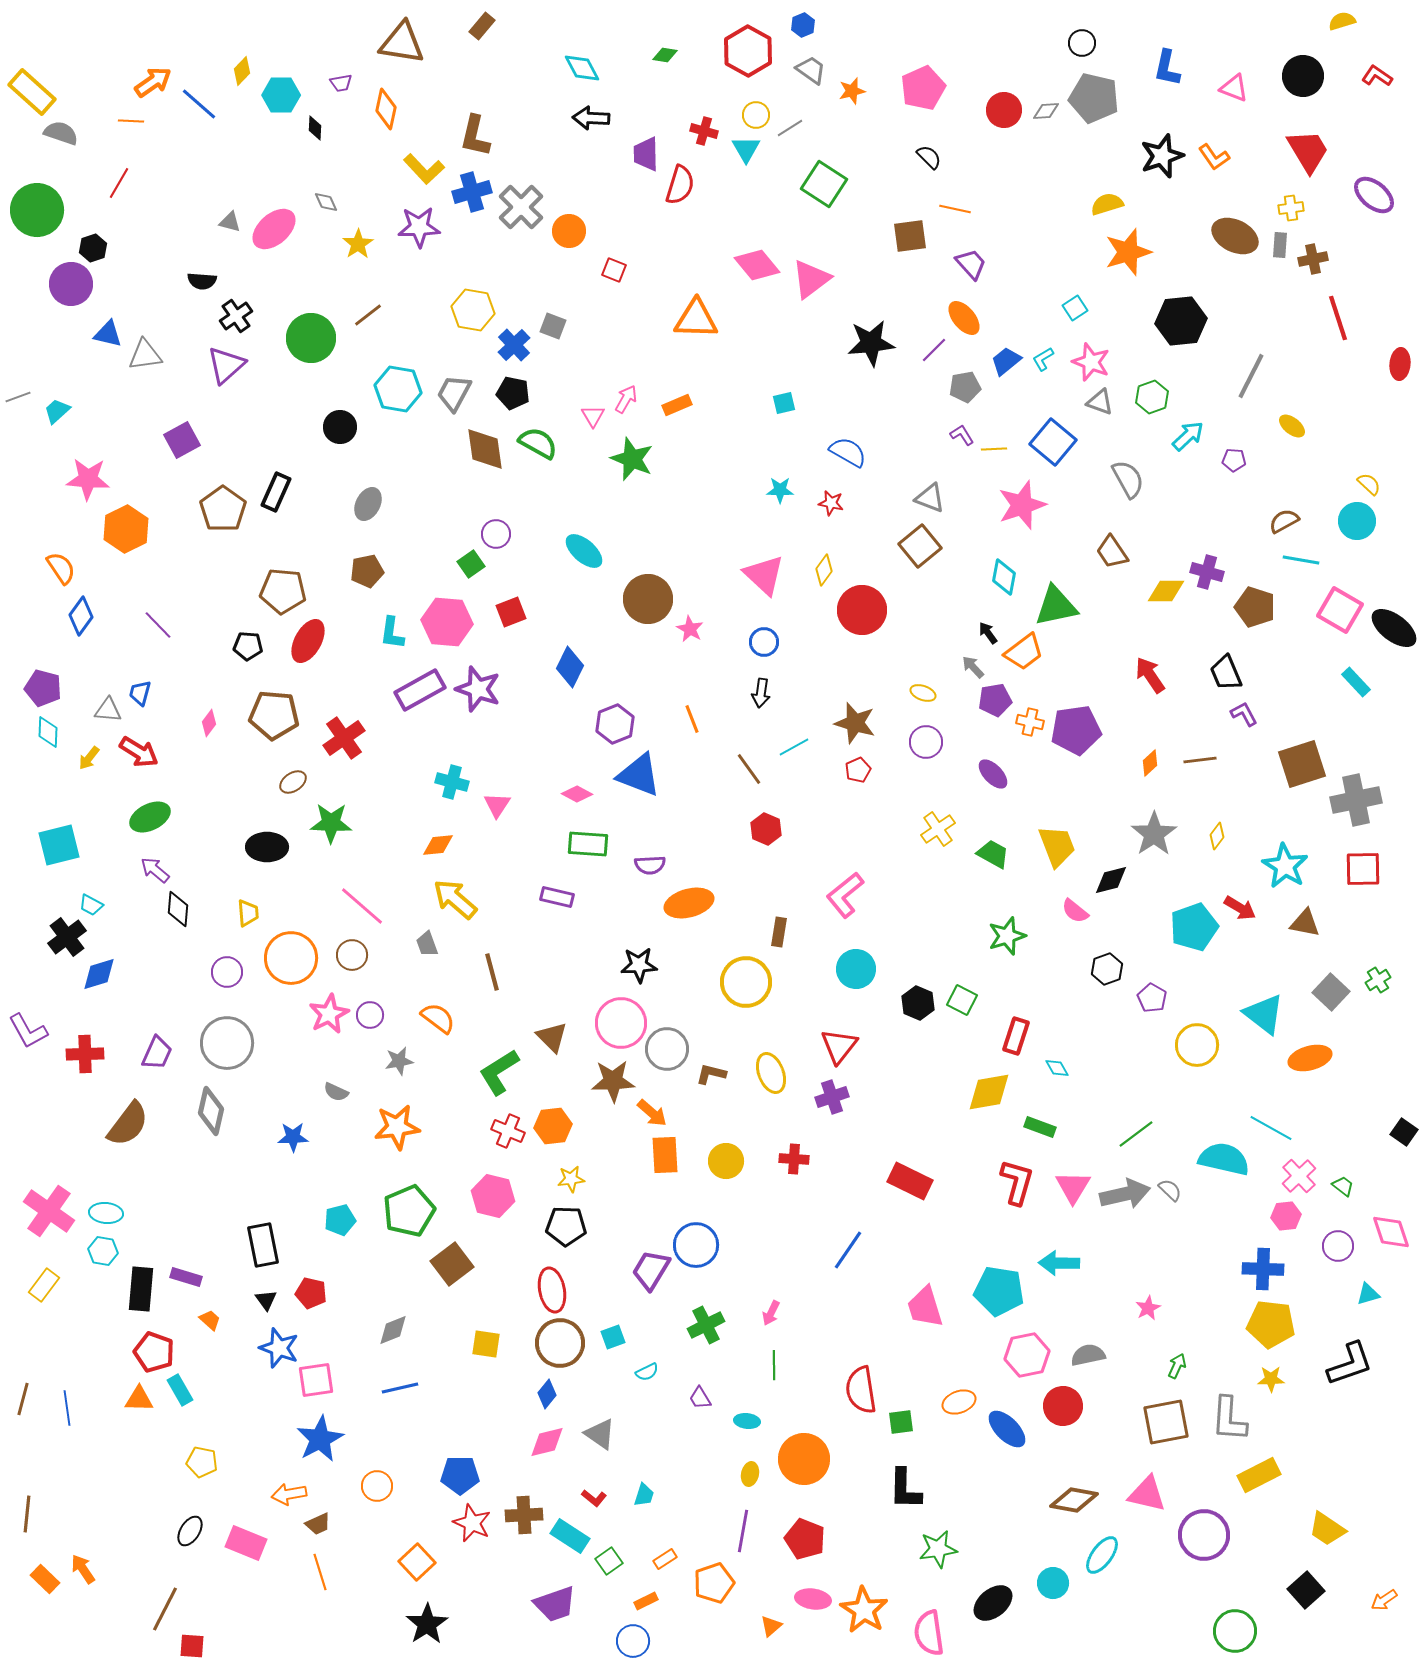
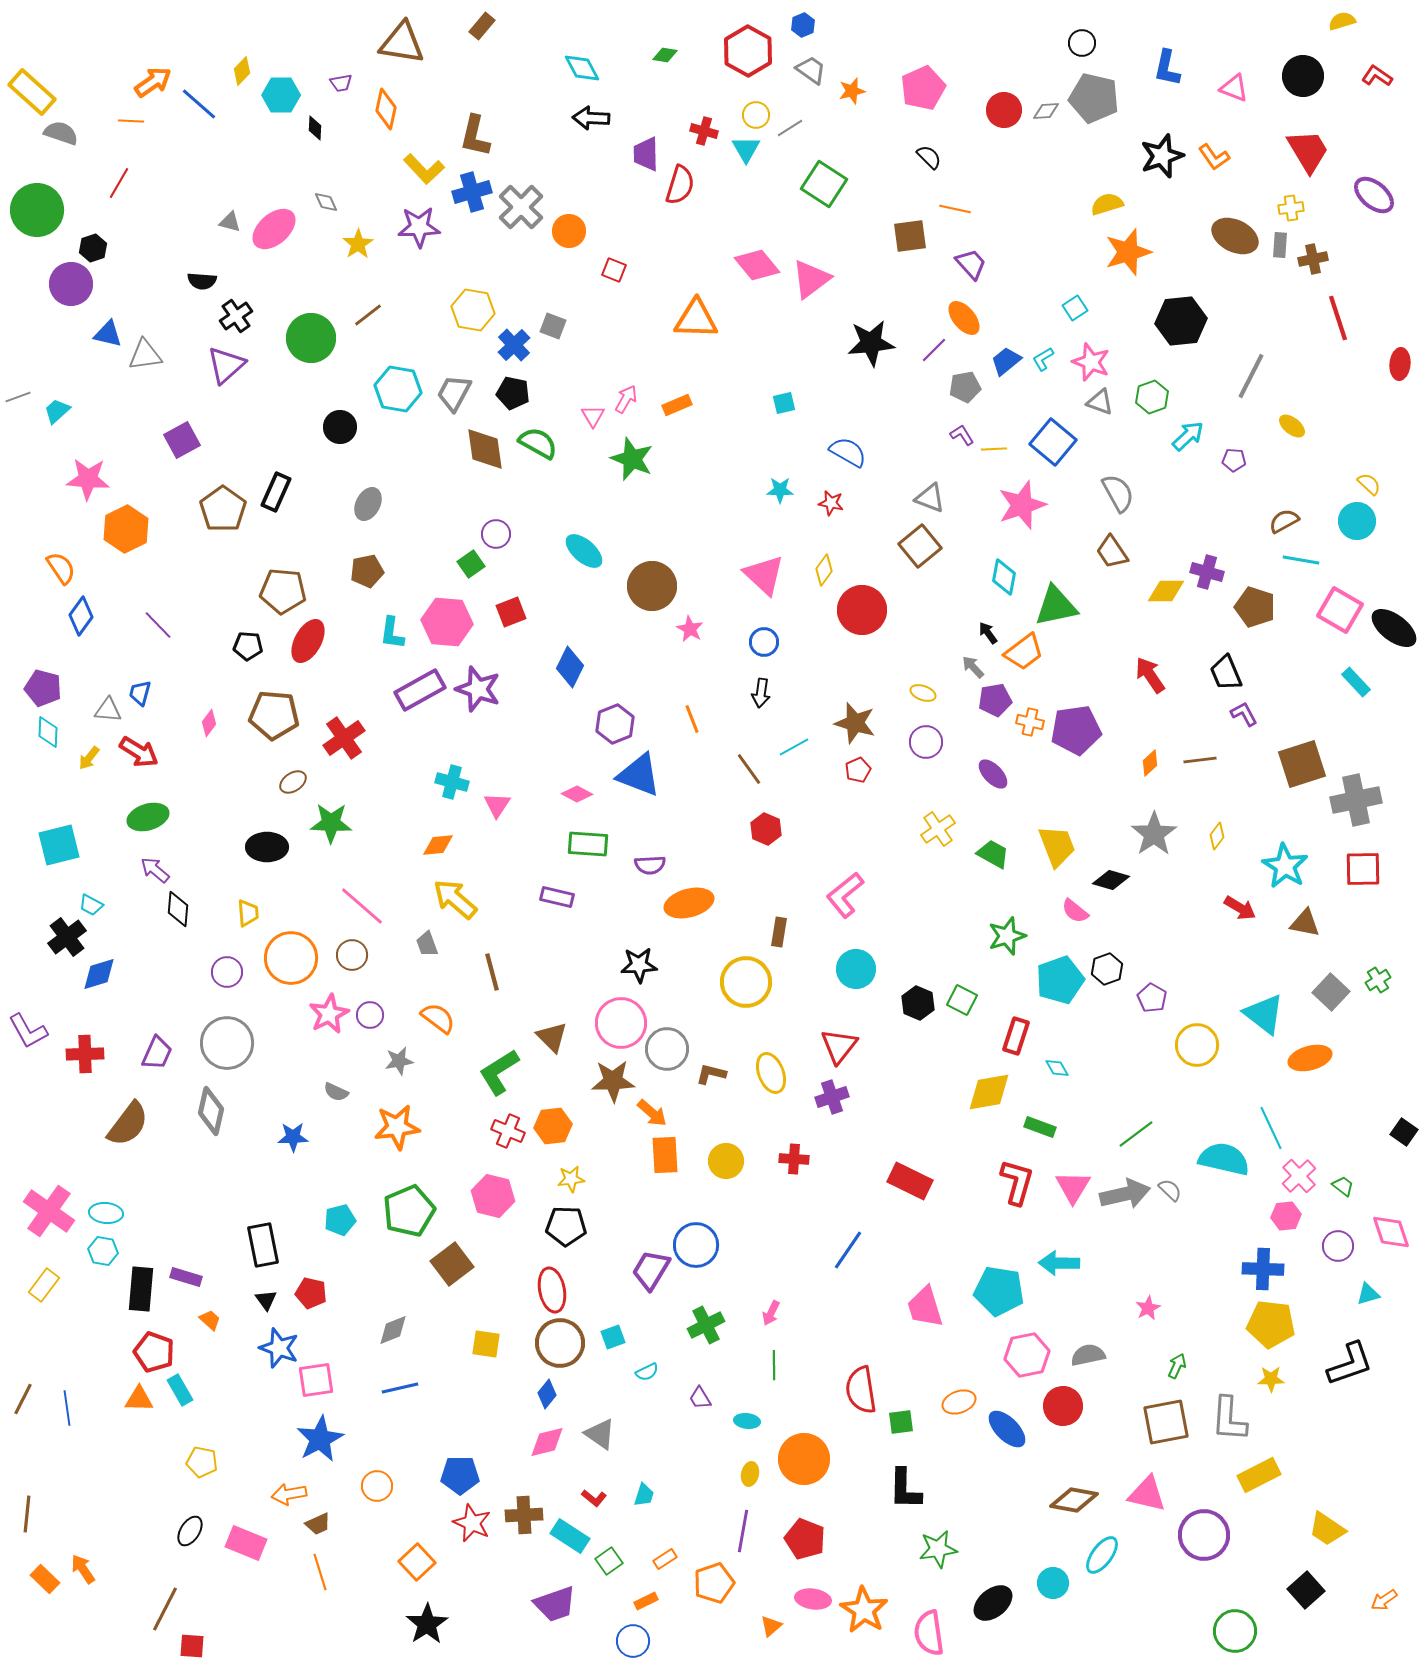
gray semicircle at (1128, 479): moved 10 px left, 14 px down
brown circle at (648, 599): moved 4 px right, 13 px up
green ellipse at (150, 817): moved 2 px left; rotated 9 degrees clockwise
black diamond at (1111, 880): rotated 30 degrees clockwise
cyan pentagon at (1194, 927): moved 134 px left, 53 px down
cyan line at (1271, 1128): rotated 36 degrees clockwise
brown line at (23, 1399): rotated 12 degrees clockwise
